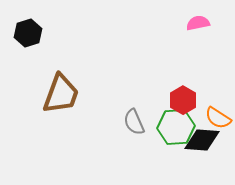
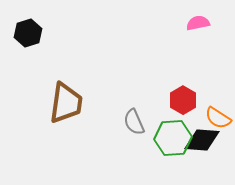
brown trapezoid: moved 5 px right, 9 px down; rotated 12 degrees counterclockwise
green hexagon: moved 3 px left, 11 px down
